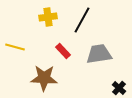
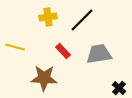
black line: rotated 16 degrees clockwise
